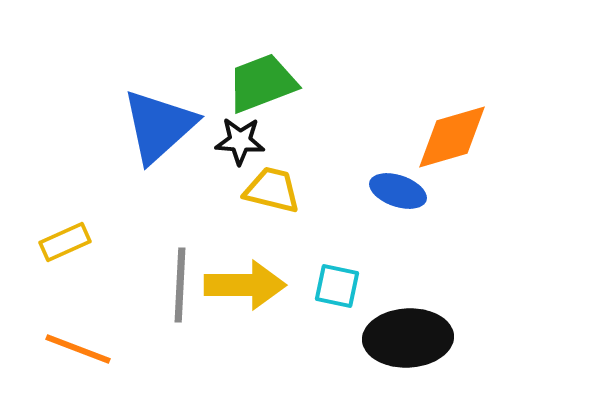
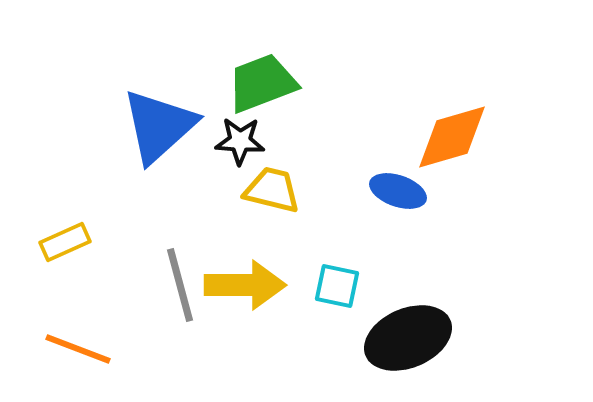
gray line: rotated 18 degrees counterclockwise
black ellipse: rotated 20 degrees counterclockwise
